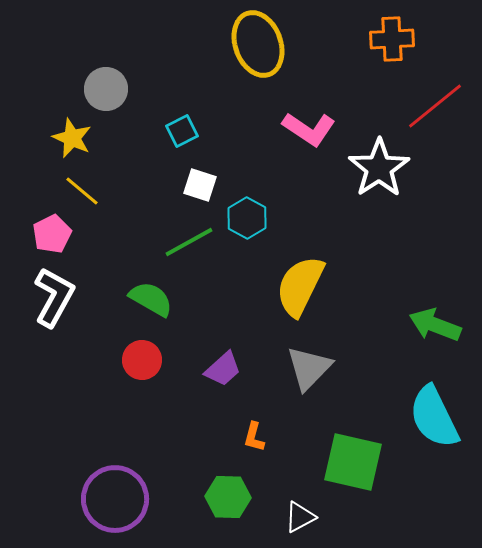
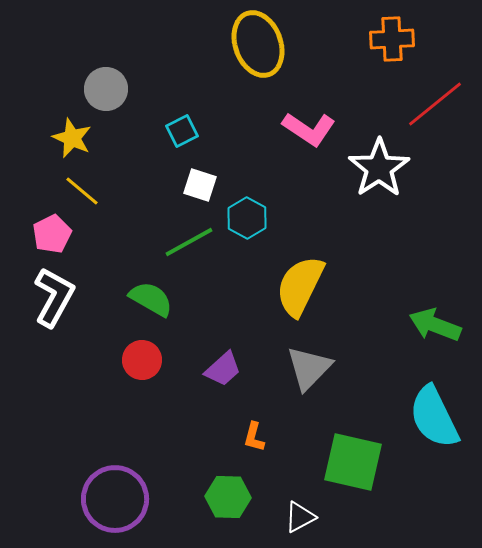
red line: moved 2 px up
